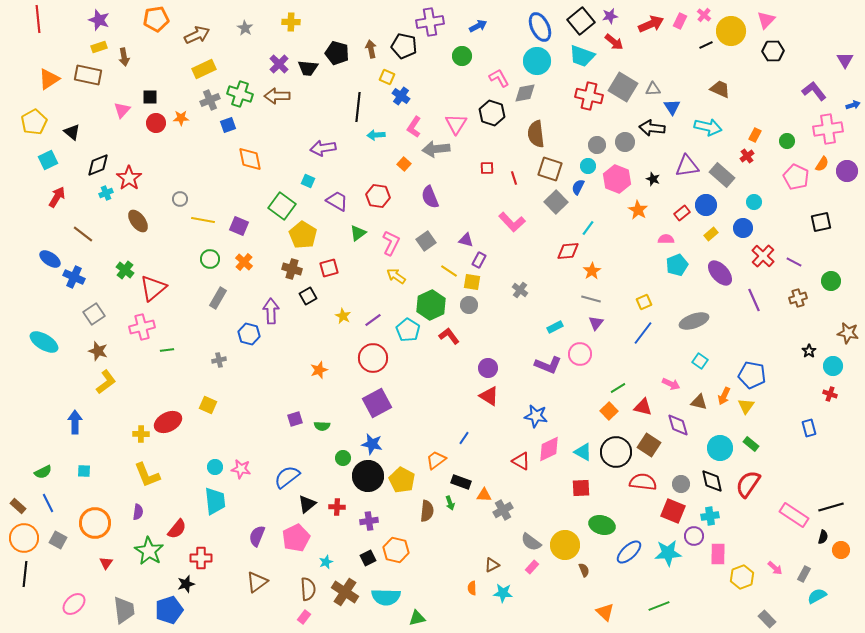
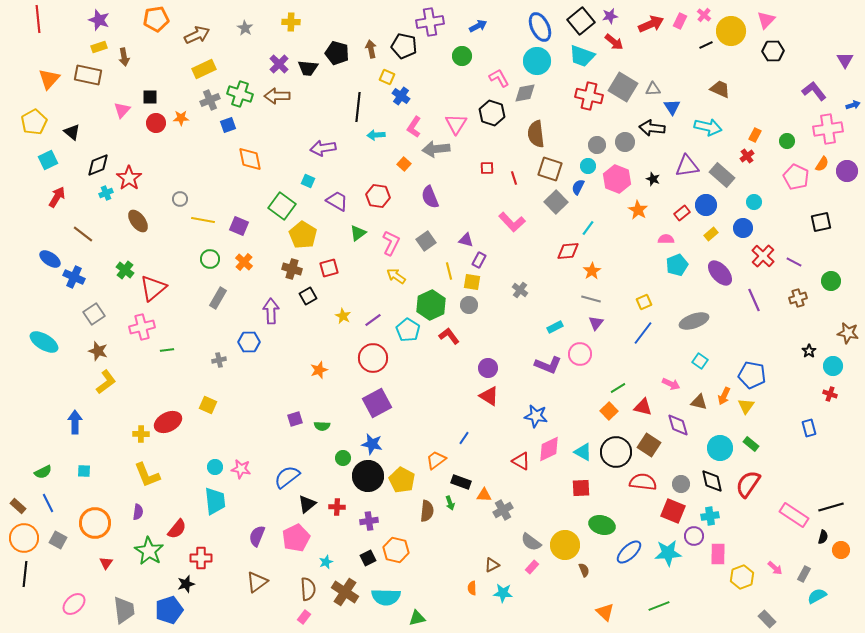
orange triangle at (49, 79): rotated 15 degrees counterclockwise
yellow line at (449, 271): rotated 42 degrees clockwise
blue hexagon at (249, 334): moved 8 px down; rotated 15 degrees counterclockwise
